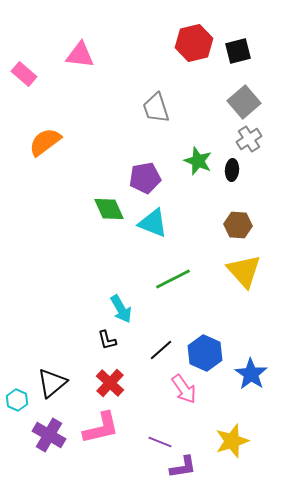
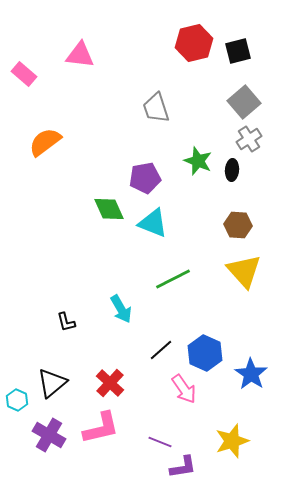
black L-shape: moved 41 px left, 18 px up
